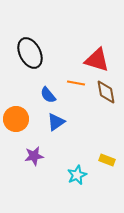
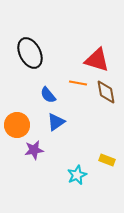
orange line: moved 2 px right
orange circle: moved 1 px right, 6 px down
purple star: moved 6 px up
